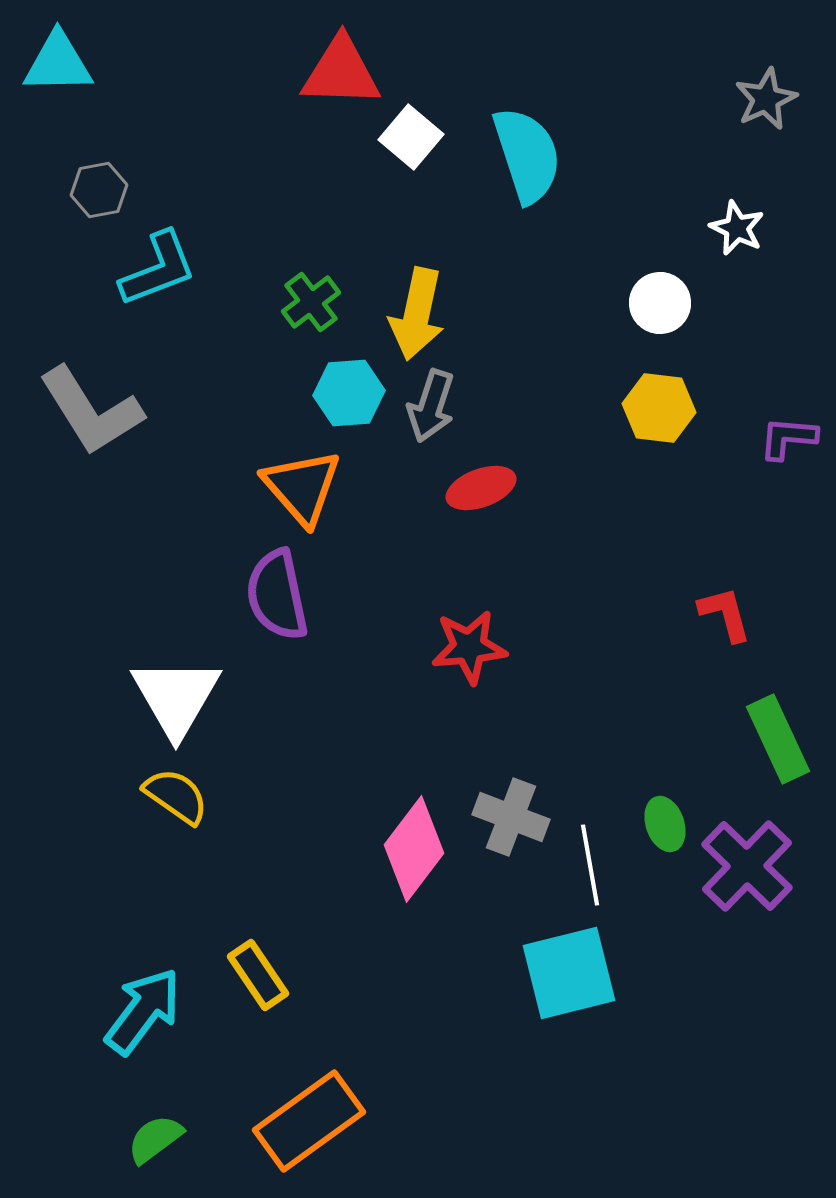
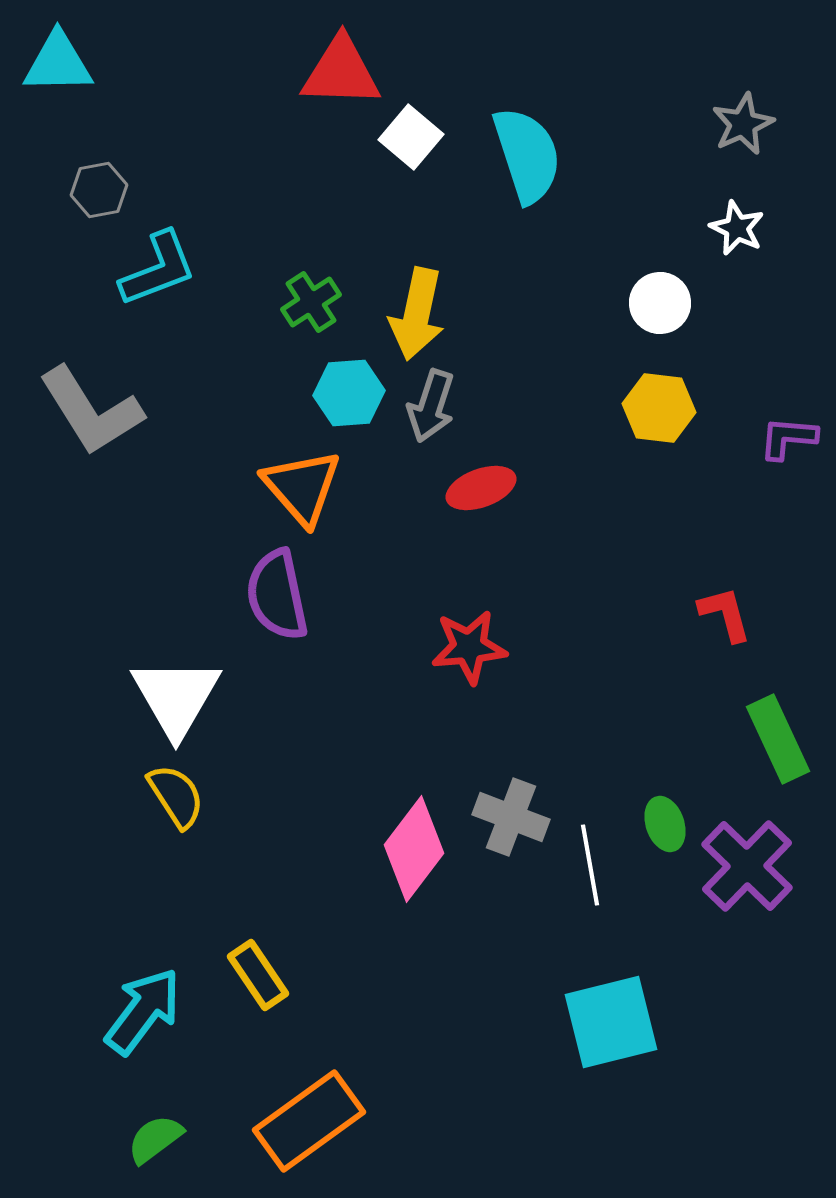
gray star: moved 23 px left, 25 px down
green cross: rotated 4 degrees clockwise
yellow semicircle: rotated 22 degrees clockwise
cyan square: moved 42 px right, 49 px down
